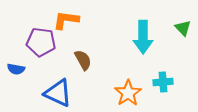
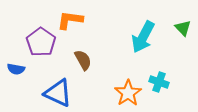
orange L-shape: moved 4 px right
cyan arrow: rotated 28 degrees clockwise
purple pentagon: rotated 28 degrees clockwise
cyan cross: moved 4 px left; rotated 24 degrees clockwise
